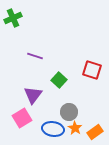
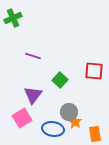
purple line: moved 2 px left
red square: moved 2 px right, 1 px down; rotated 12 degrees counterclockwise
green square: moved 1 px right
orange star: moved 6 px up
orange rectangle: moved 2 px down; rotated 63 degrees counterclockwise
